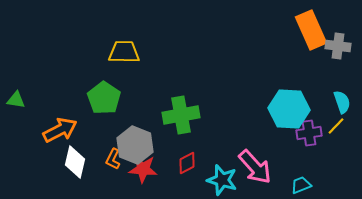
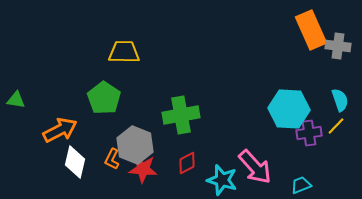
cyan semicircle: moved 2 px left, 2 px up
orange L-shape: moved 1 px left
